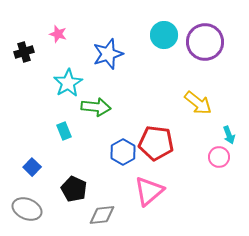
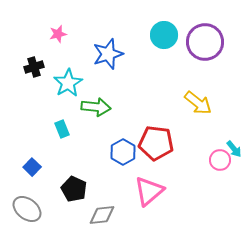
pink star: rotated 30 degrees counterclockwise
black cross: moved 10 px right, 15 px down
cyan rectangle: moved 2 px left, 2 px up
cyan arrow: moved 5 px right, 14 px down; rotated 18 degrees counterclockwise
pink circle: moved 1 px right, 3 px down
gray ellipse: rotated 16 degrees clockwise
